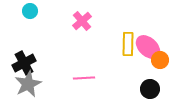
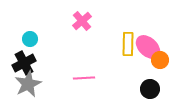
cyan circle: moved 28 px down
